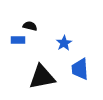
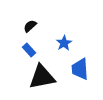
black semicircle: rotated 56 degrees counterclockwise
blue rectangle: moved 11 px right, 10 px down; rotated 48 degrees clockwise
